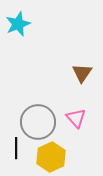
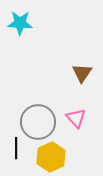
cyan star: moved 2 px right, 1 px up; rotated 25 degrees clockwise
